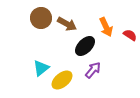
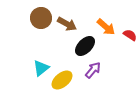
orange arrow: rotated 24 degrees counterclockwise
